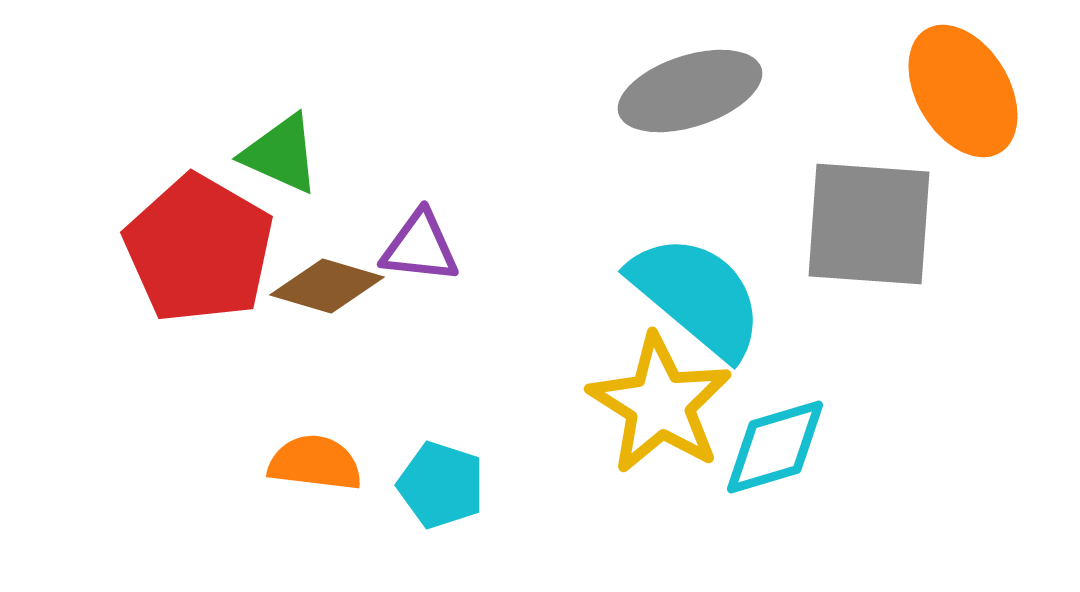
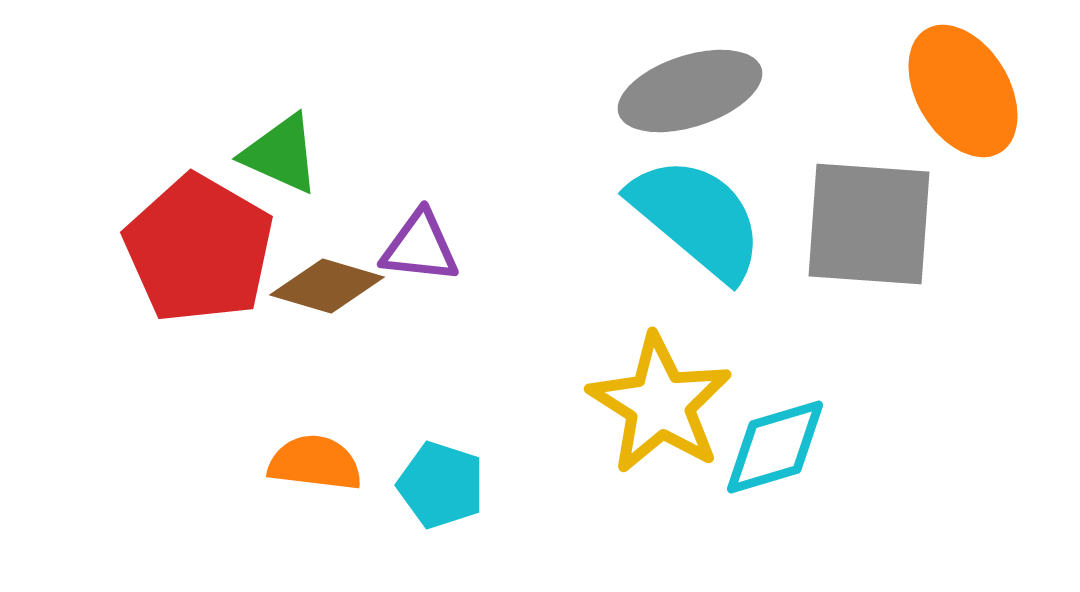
cyan semicircle: moved 78 px up
